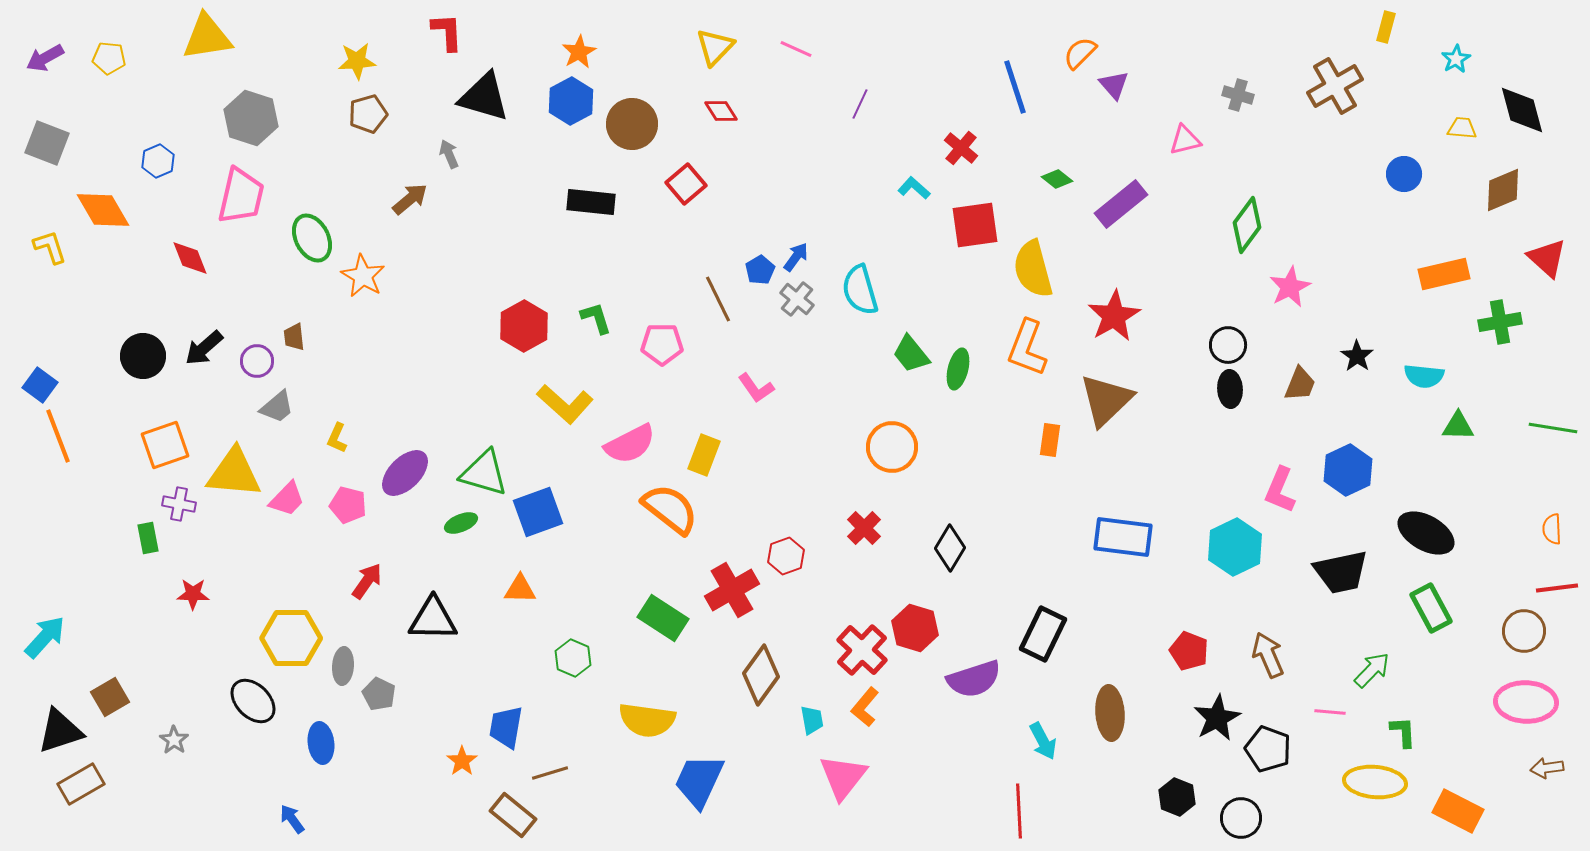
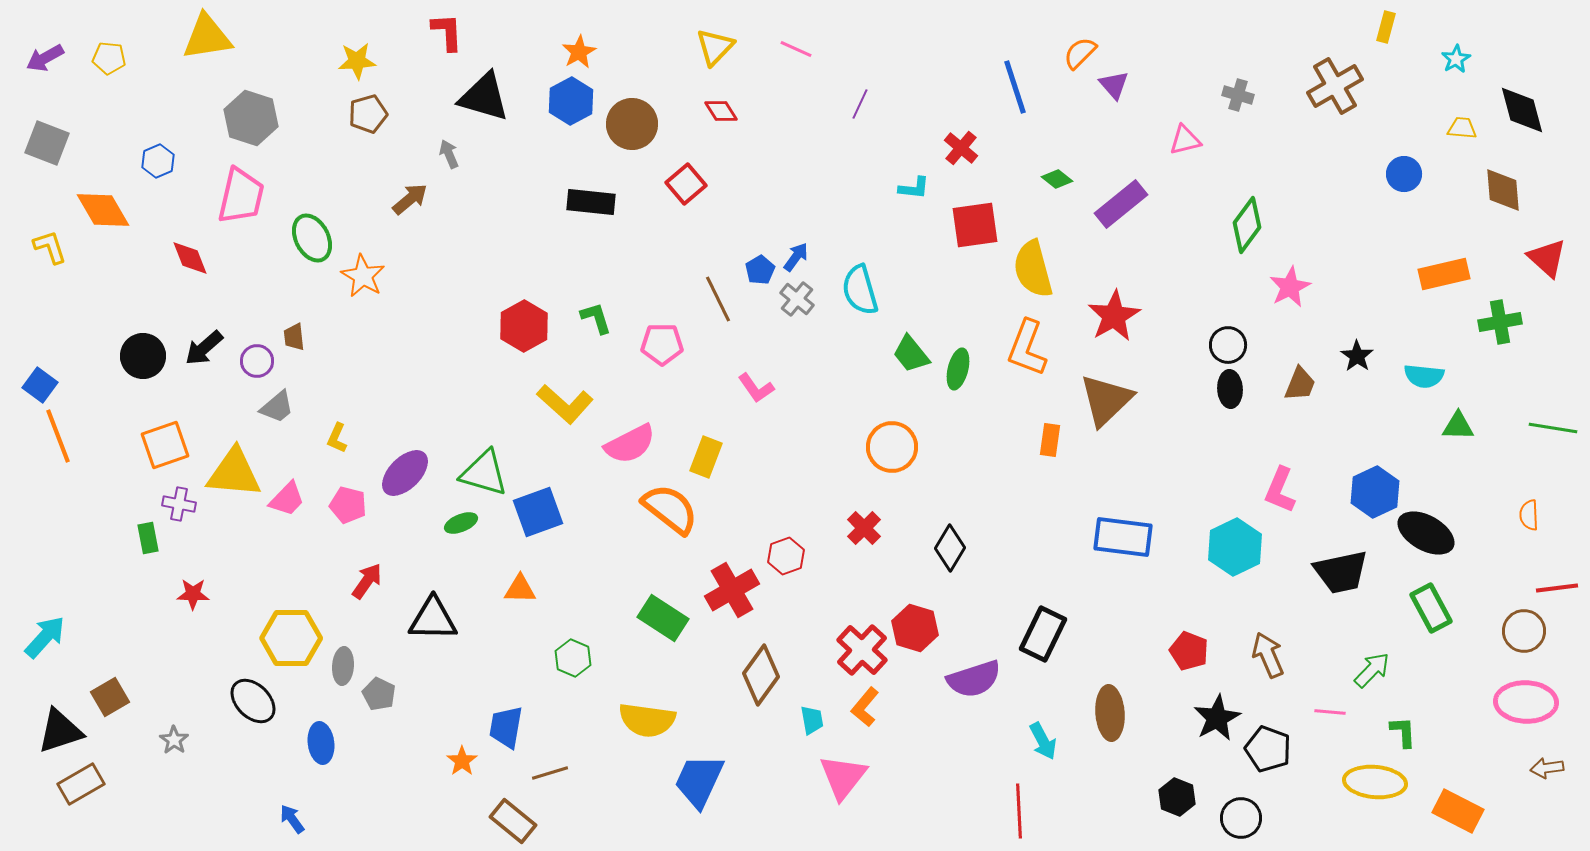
cyan L-shape at (914, 188): rotated 144 degrees clockwise
brown diamond at (1503, 190): rotated 72 degrees counterclockwise
yellow rectangle at (704, 455): moved 2 px right, 2 px down
blue hexagon at (1348, 470): moved 27 px right, 22 px down
orange semicircle at (1552, 529): moved 23 px left, 14 px up
brown rectangle at (513, 815): moved 6 px down
